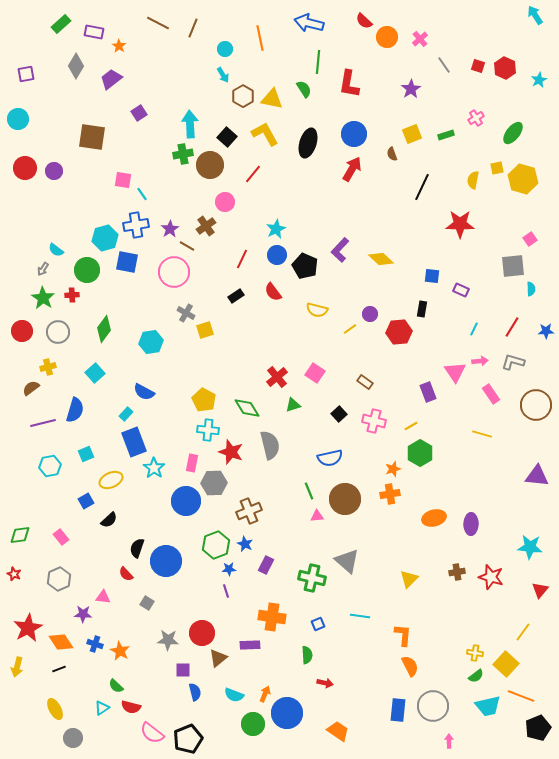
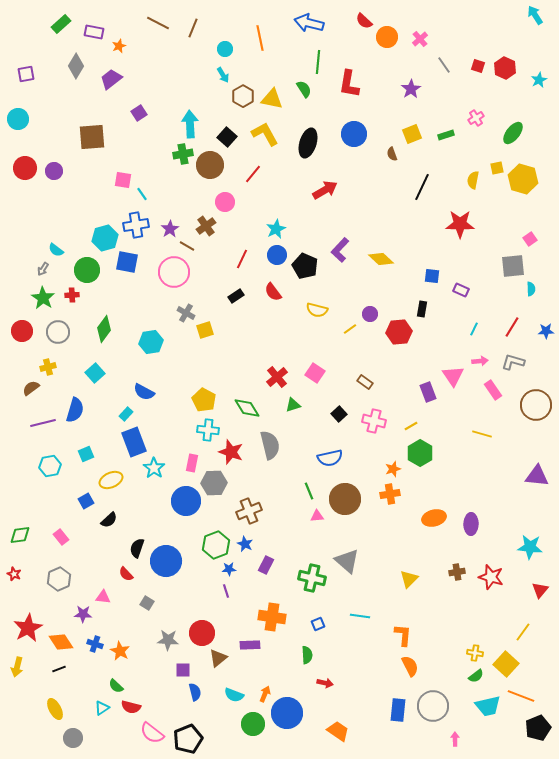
orange star at (119, 46): rotated 16 degrees clockwise
brown square at (92, 137): rotated 12 degrees counterclockwise
red arrow at (352, 169): moved 27 px left, 21 px down; rotated 30 degrees clockwise
pink triangle at (455, 372): moved 2 px left, 4 px down
pink rectangle at (491, 394): moved 2 px right, 4 px up
pink arrow at (449, 741): moved 6 px right, 2 px up
